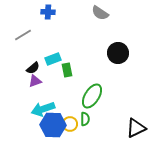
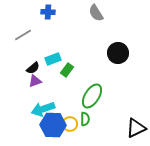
gray semicircle: moved 4 px left; rotated 24 degrees clockwise
green rectangle: rotated 48 degrees clockwise
